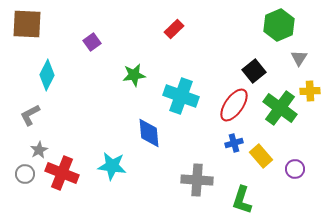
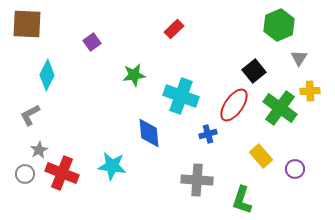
blue cross: moved 26 px left, 9 px up
